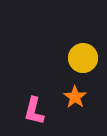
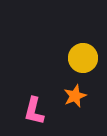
orange star: moved 1 px up; rotated 15 degrees clockwise
